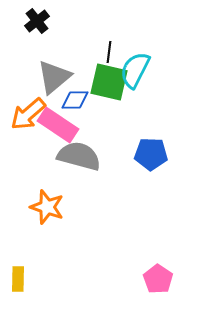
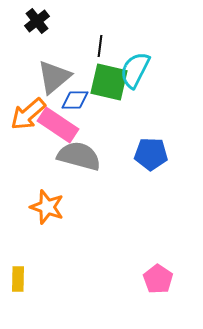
black line: moved 9 px left, 6 px up
